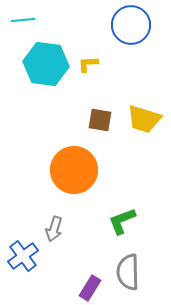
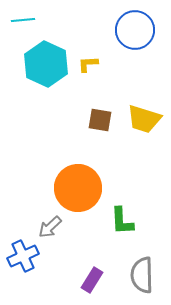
blue circle: moved 4 px right, 5 px down
cyan hexagon: rotated 18 degrees clockwise
orange circle: moved 4 px right, 18 px down
green L-shape: rotated 72 degrees counterclockwise
gray arrow: moved 4 px left, 2 px up; rotated 30 degrees clockwise
blue cross: rotated 12 degrees clockwise
gray semicircle: moved 14 px right, 3 px down
purple rectangle: moved 2 px right, 8 px up
